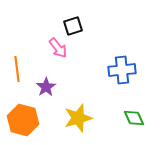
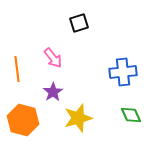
black square: moved 6 px right, 3 px up
pink arrow: moved 5 px left, 10 px down
blue cross: moved 1 px right, 2 px down
purple star: moved 7 px right, 5 px down
green diamond: moved 3 px left, 3 px up
